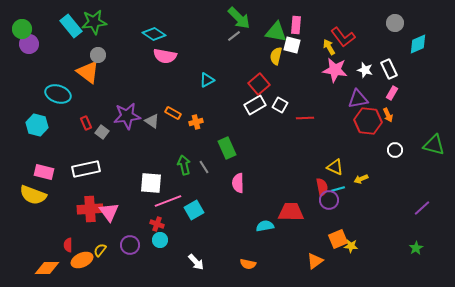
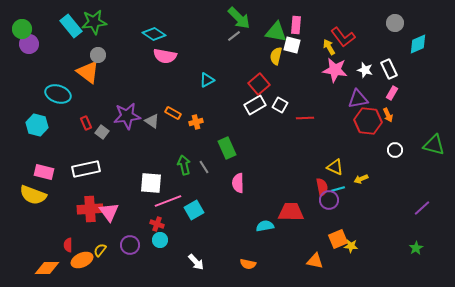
orange triangle at (315, 261): rotated 48 degrees clockwise
